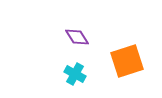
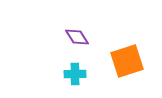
cyan cross: rotated 30 degrees counterclockwise
